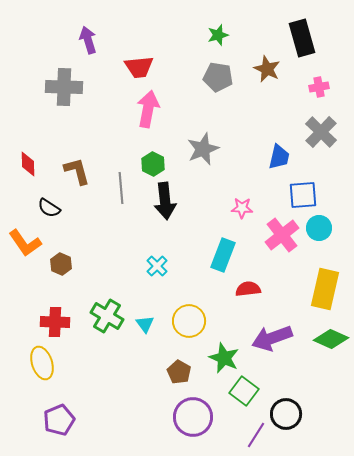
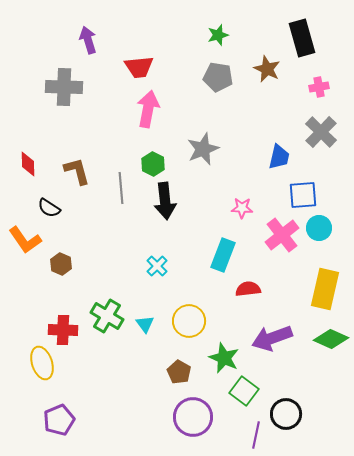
orange L-shape at (25, 243): moved 3 px up
red cross at (55, 322): moved 8 px right, 8 px down
purple line at (256, 435): rotated 20 degrees counterclockwise
